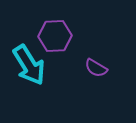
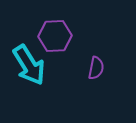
purple semicircle: rotated 110 degrees counterclockwise
